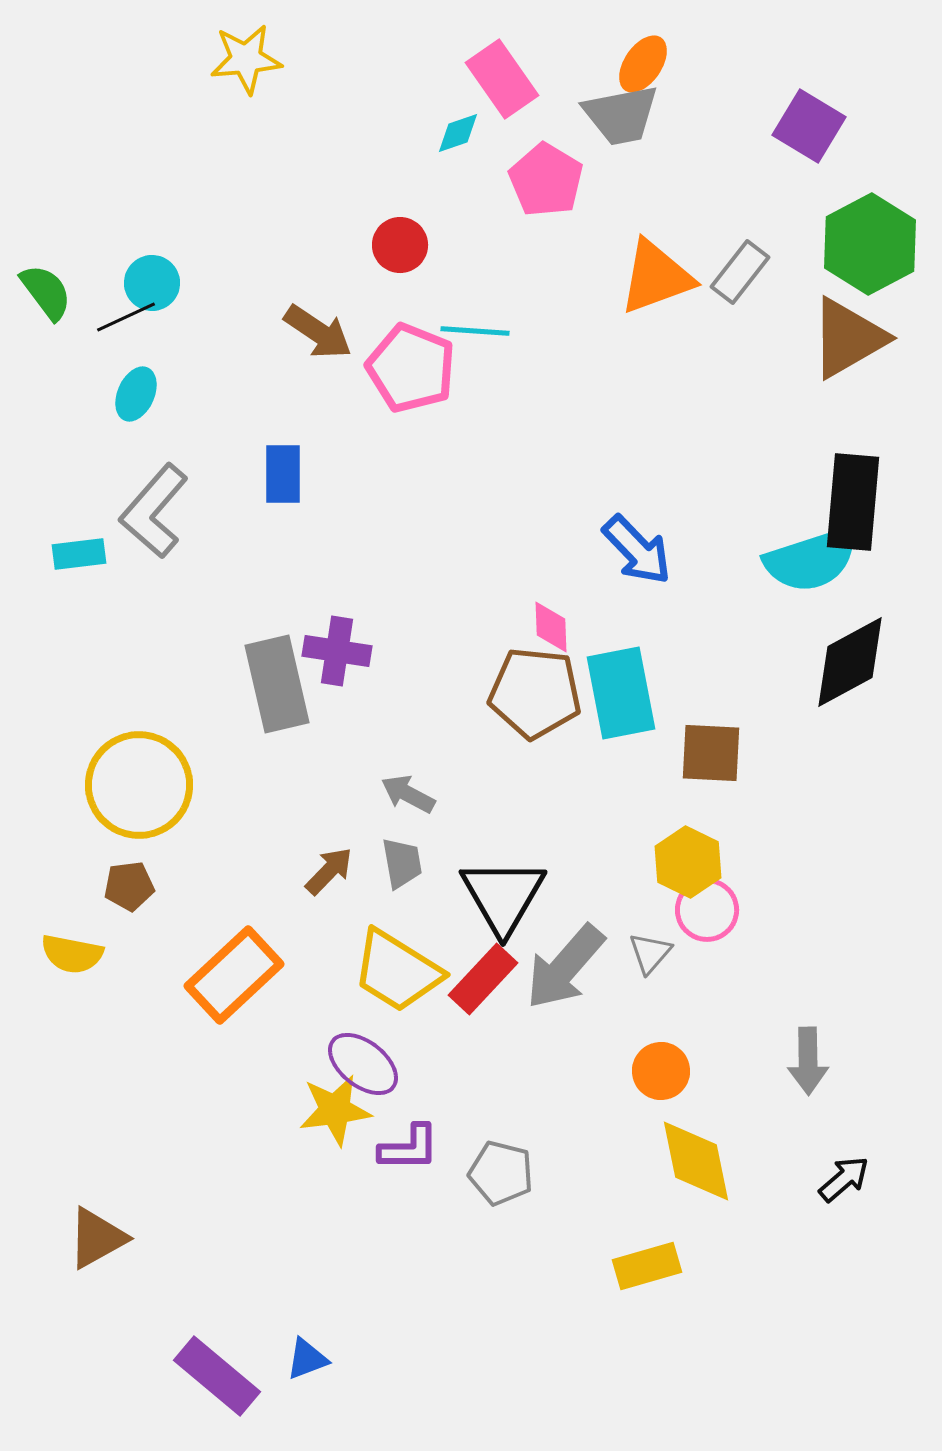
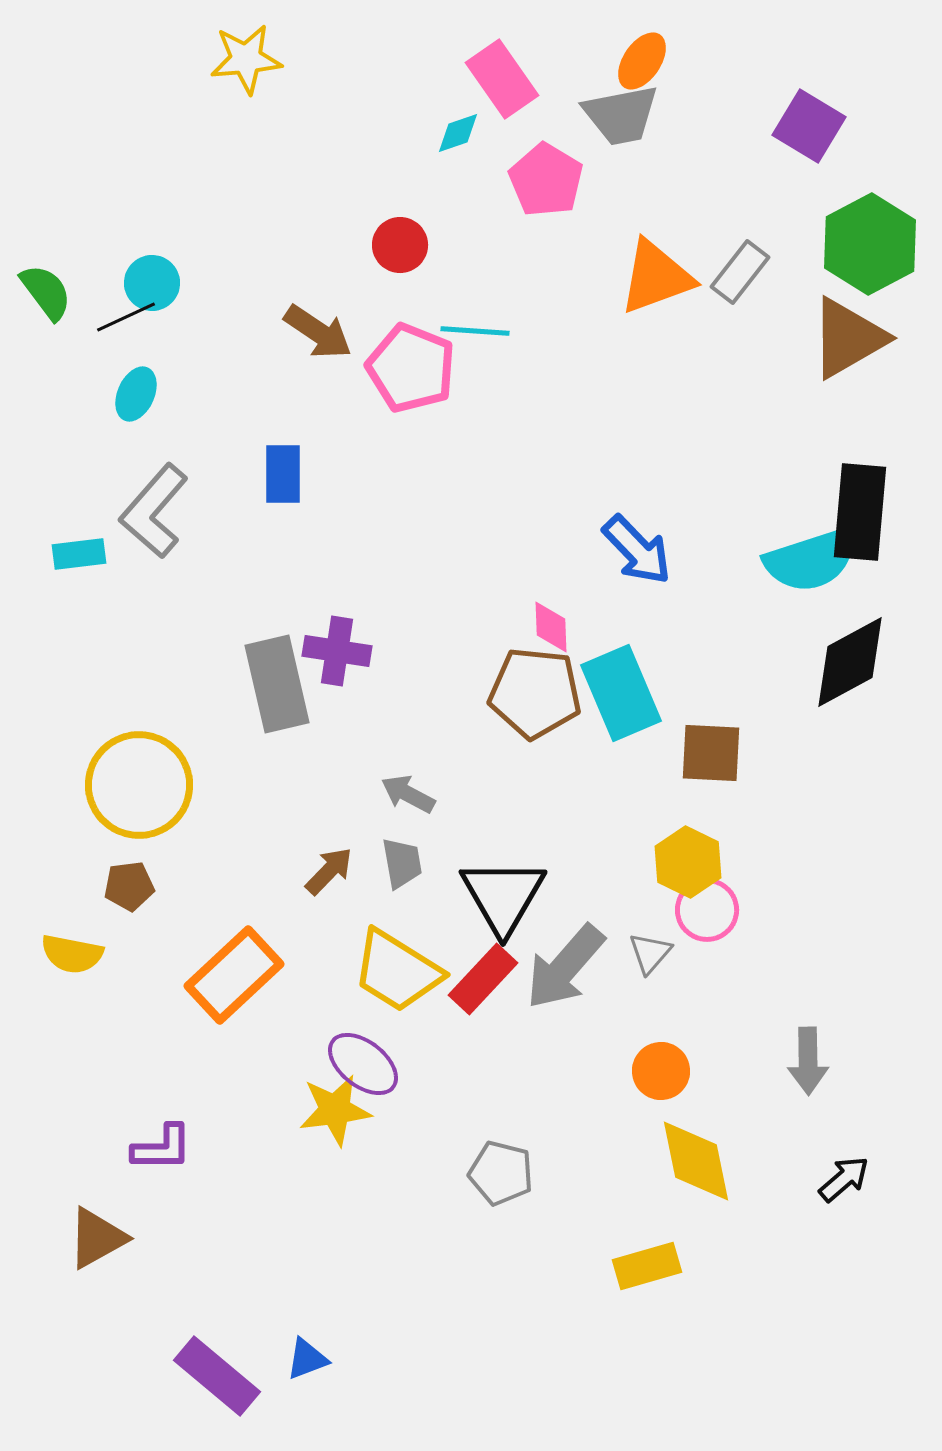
orange ellipse at (643, 64): moved 1 px left, 3 px up
black rectangle at (853, 502): moved 7 px right, 10 px down
cyan rectangle at (621, 693): rotated 12 degrees counterclockwise
purple L-shape at (409, 1148): moved 247 px left
